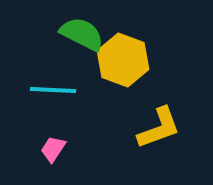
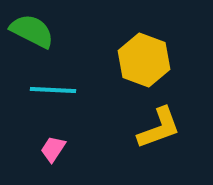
green semicircle: moved 50 px left, 3 px up
yellow hexagon: moved 21 px right
